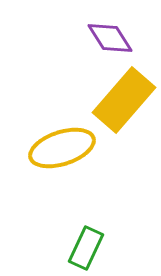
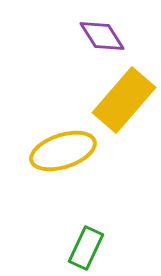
purple diamond: moved 8 px left, 2 px up
yellow ellipse: moved 1 px right, 3 px down
